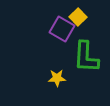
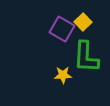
yellow square: moved 5 px right, 5 px down
yellow star: moved 6 px right, 3 px up
